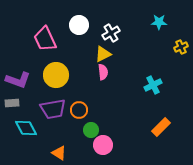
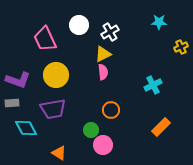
white cross: moved 1 px left, 1 px up
orange circle: moved 32 px right
